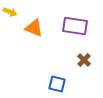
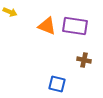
orange triangle: moved 13 px right, 2 px up
brown cross: rotated 32 degrees counterclockwise
